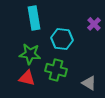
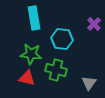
green star: moved 1 px right
gray triangle: rotated 35 degrees clockwise
